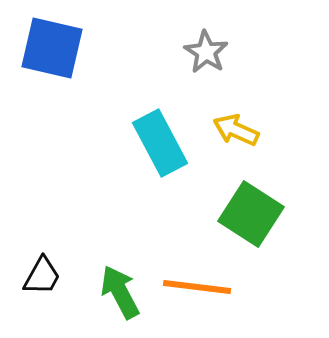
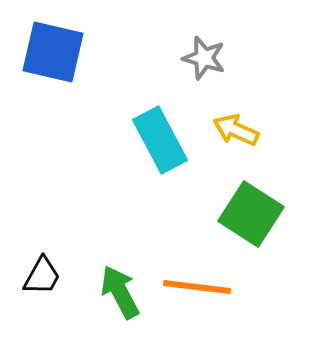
blue square: moved 1 px right, 4 px down
gray star: moved 2 px left, 6 px down; rotated 15 degrees counterclockwise
cyan rectangle: moved 3 px up
